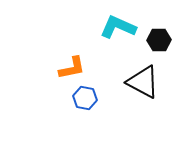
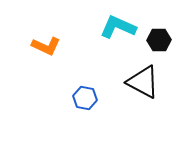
orange L-shape: moved 26 px left, 22 px up; rotated 36 degrees clockwise
